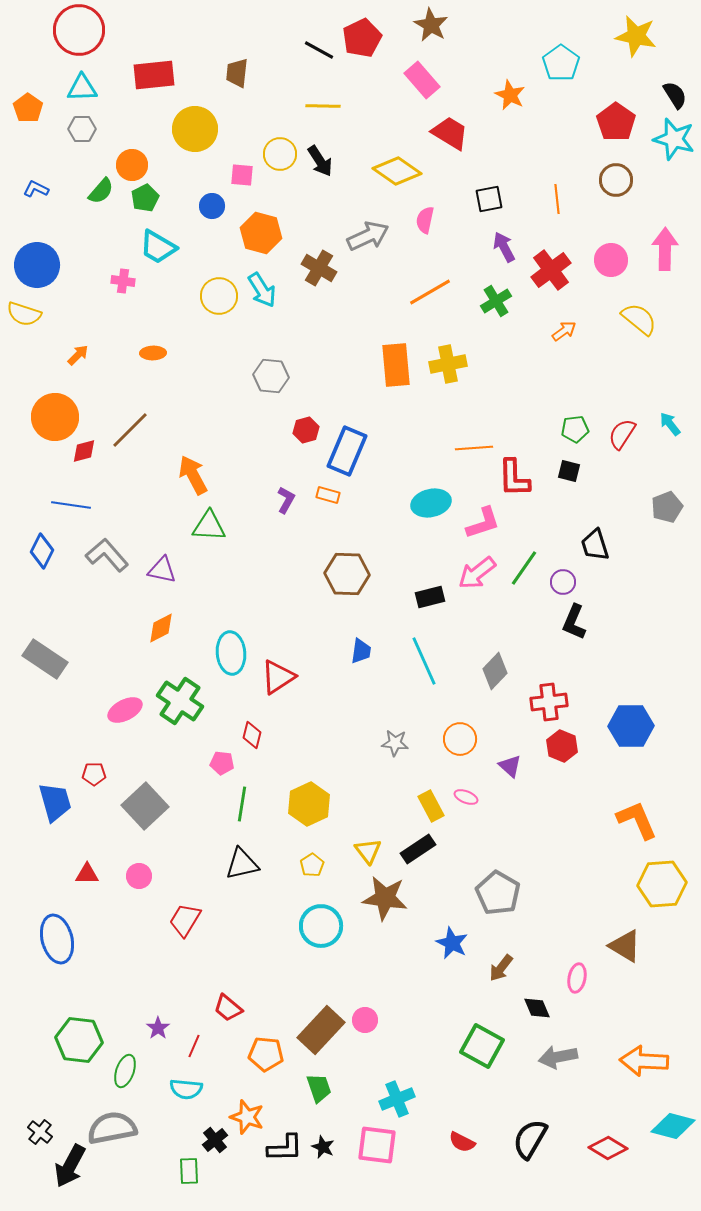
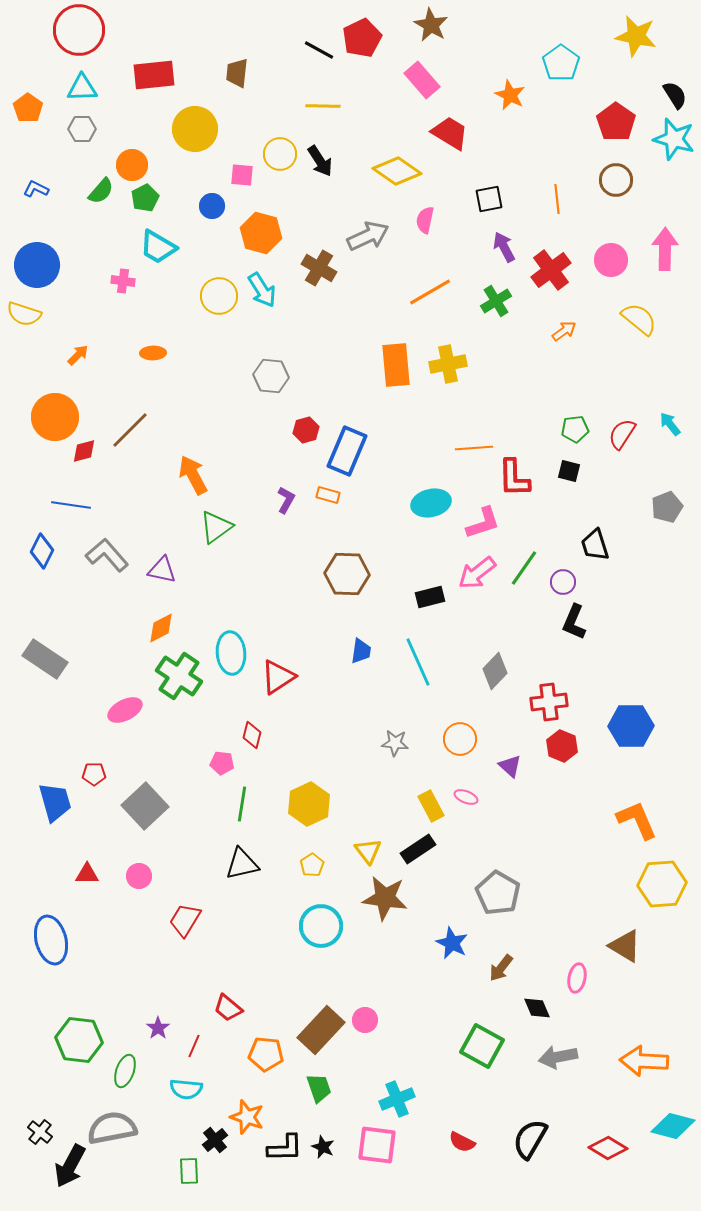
green triangle at (209, 526): moved 7 px right, 1 px down; rotated 39 degrees counterclockwise
cyan line at (424, 661): moved 6 px left, 1 px down
green cross at (180, 701): moved 1 px left, 25 px up
blue ellipse at (57, 939): moved 6 px left, 1 px down
